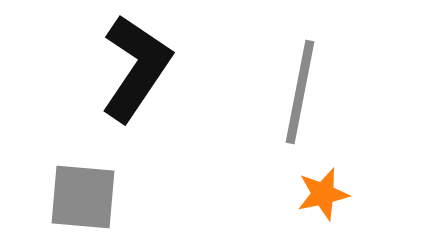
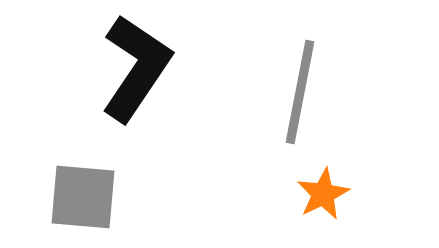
orange star: rotated 14 degrees counterclockwise
